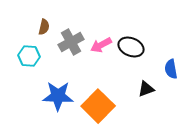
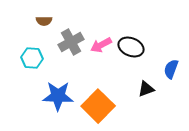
brown semicircle: moved 6 px up; rotated 77 degrees clockwise
cyan hexagon: moved 3 px right, 2 px down
blue semicircle: rotated 30 degrees clockwise
